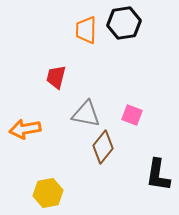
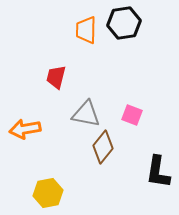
black L-shape: moved 3 px up
